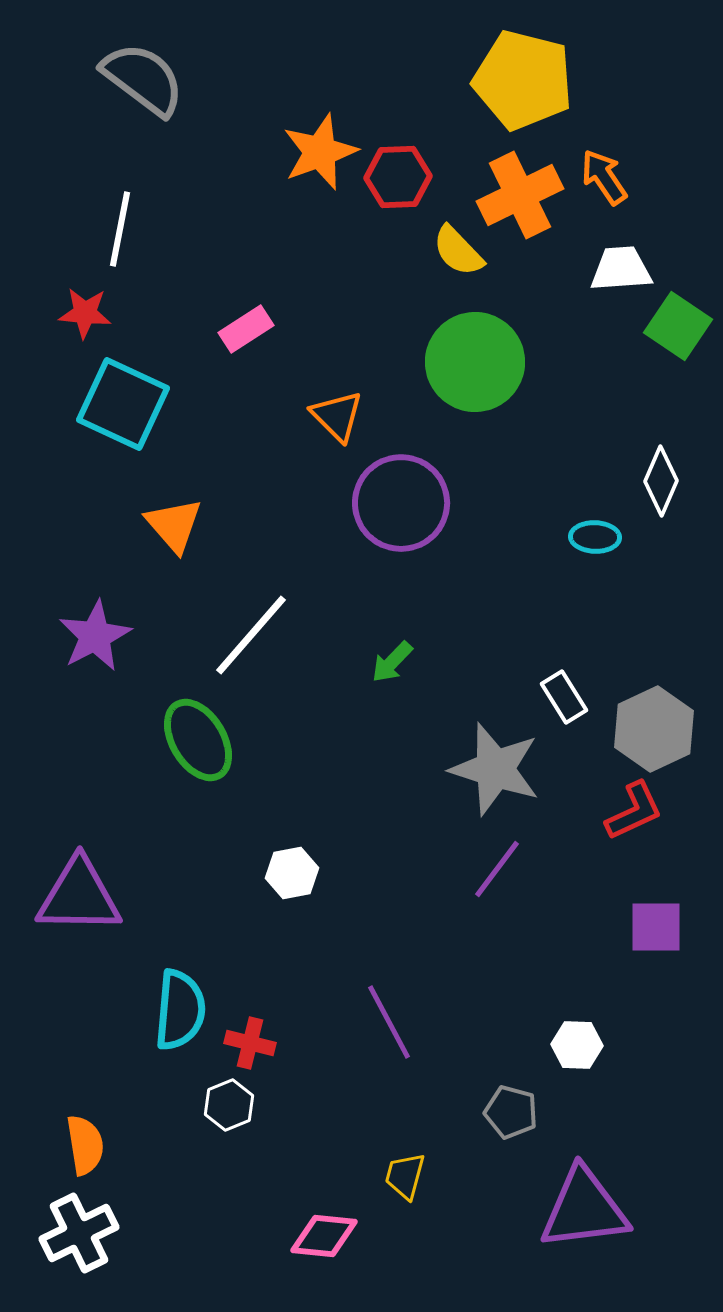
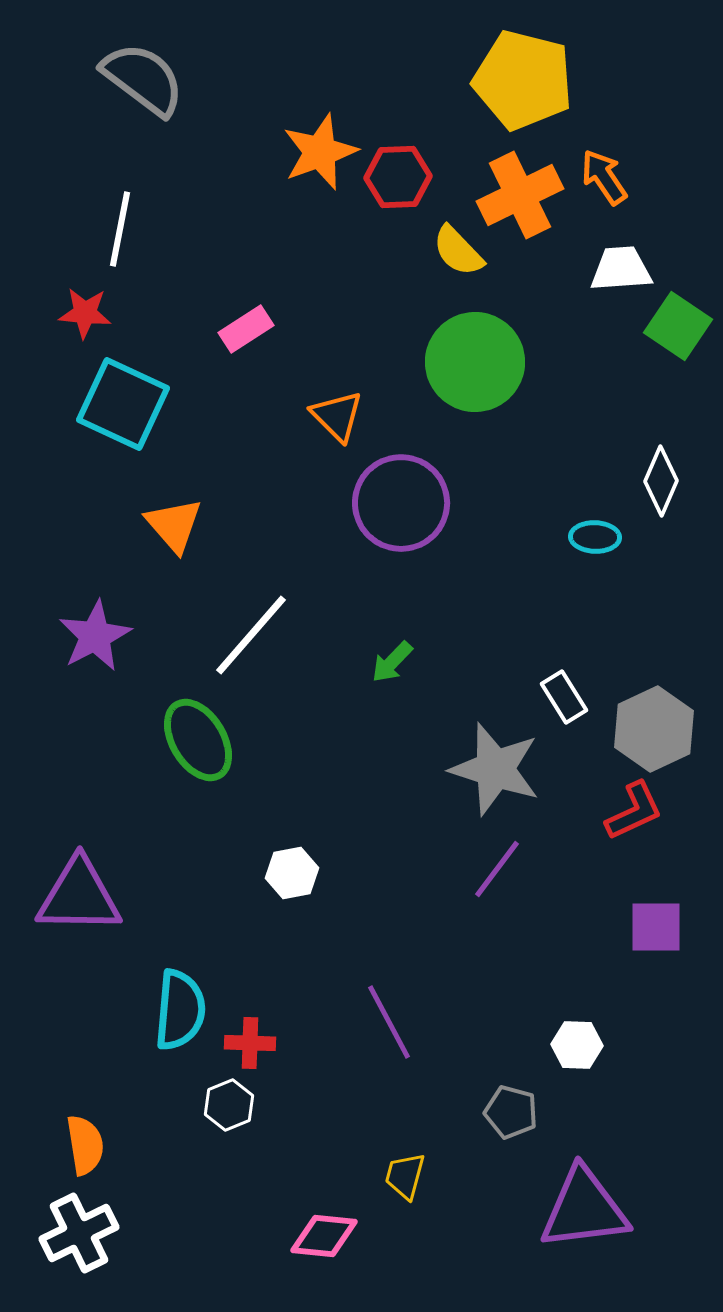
red cross at (250, 1043): rotated 12 degrees counterclockwise
